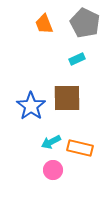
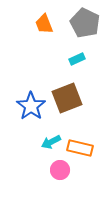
brown square: rotated 20 degrees counterclockwise
pink circle: moved 7 px right
